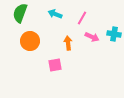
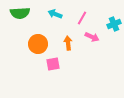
green semicircle: rotated 114 degrees counterclockwise
cyan cross: moved 10 px up; rotated 32 degrees counterclockwise
orange circle: moved 8 px right, 3 px down
pink square: moved 2 px left, 1 px up
